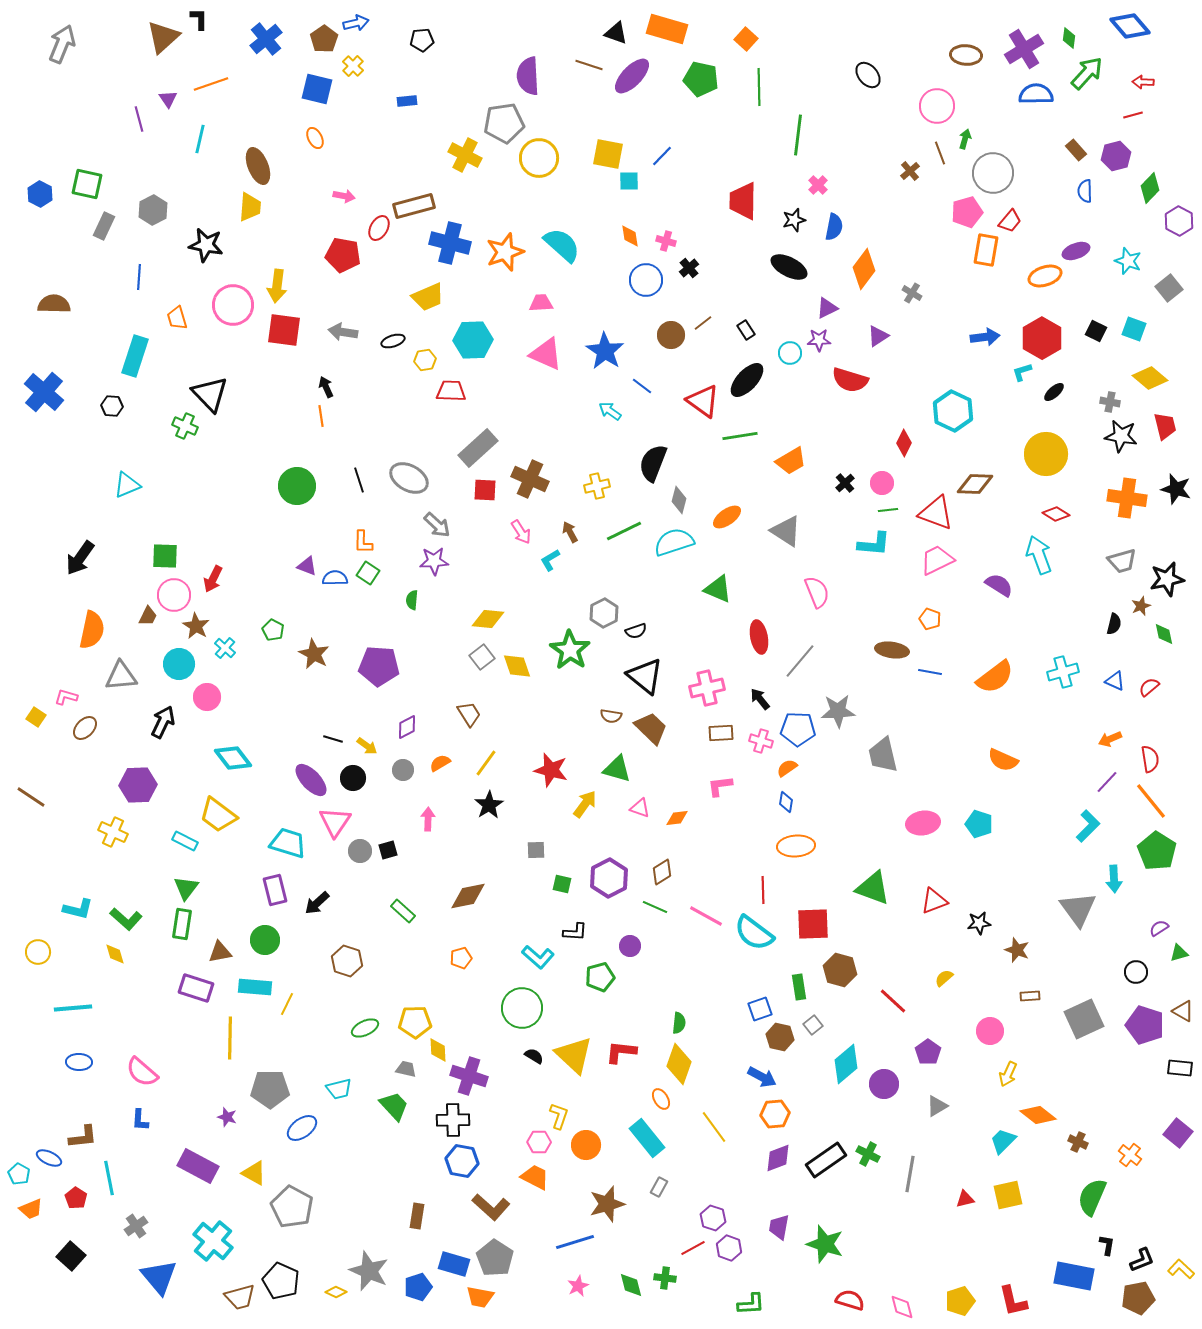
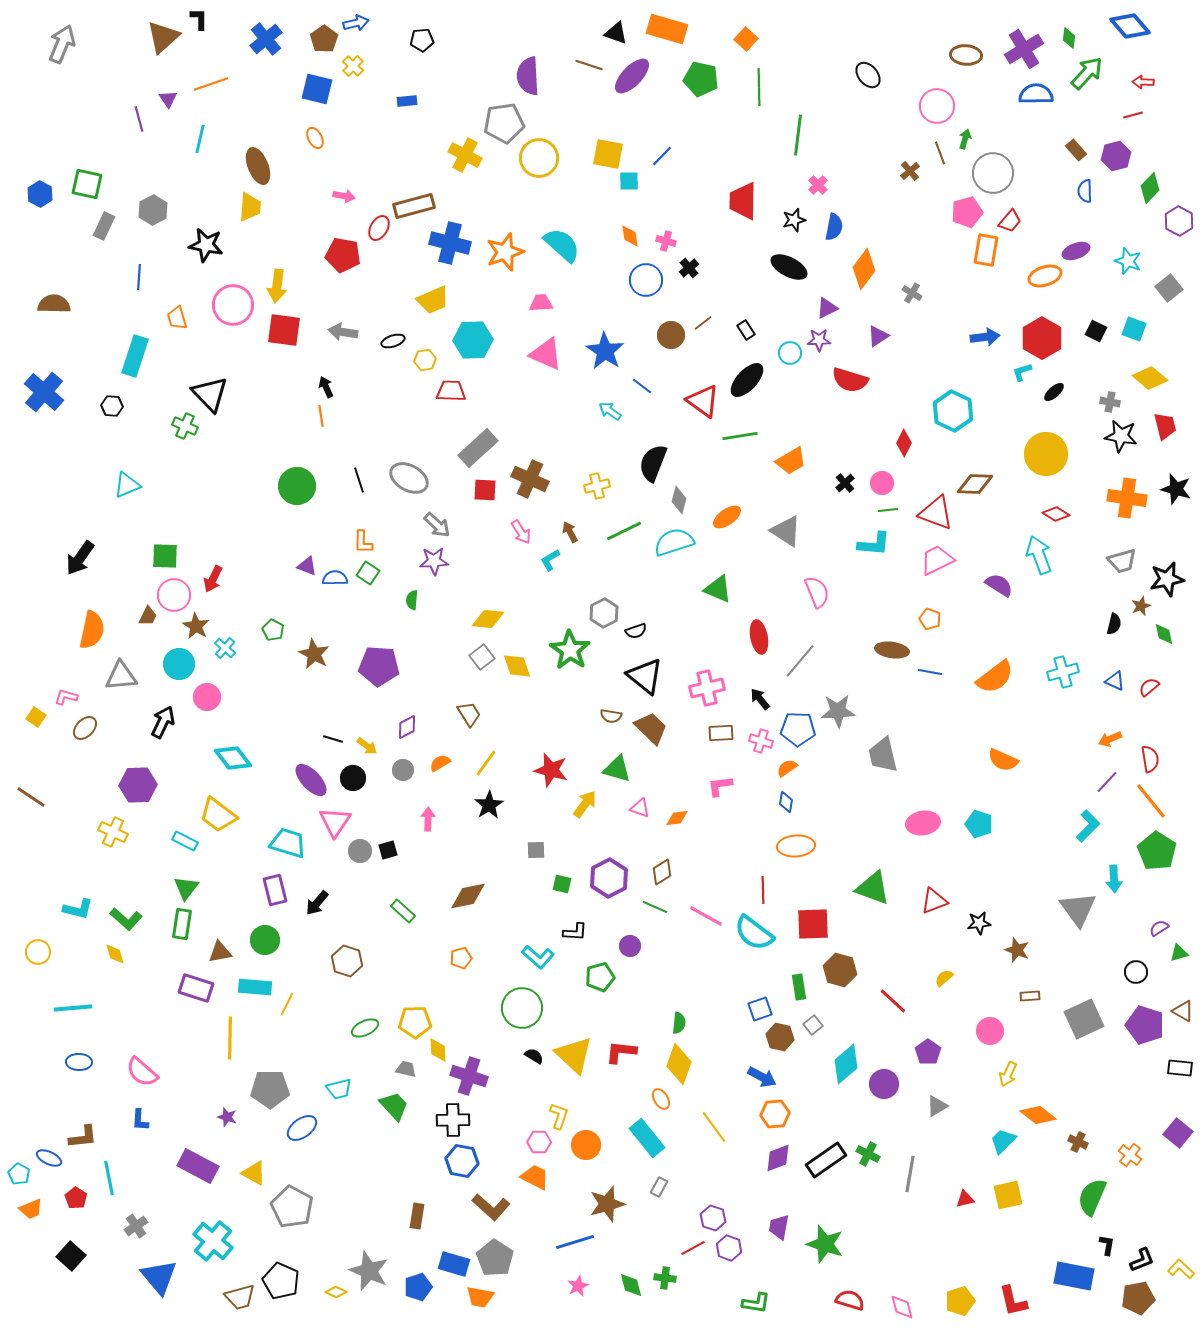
yellow trapezoid at (428, 297): moved 5 px right, 3 px down
black arrow at (317, 903): rotated 8 degrees counterclockwise
green L-shape at (751, 1304): moved 5 px right, 1 px up; rotated 12 degrees clockwise
